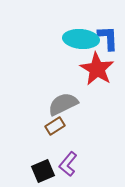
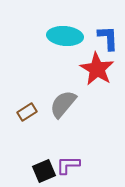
cyan ellipse: moved 16 px left, 3 px up
gray semicircle: rotated 24 degrees counterclockwise
brown rectangle: moved 28 px left, 14 px up
purple L-shape: moved 1 px down; rotated 50 degrees clockwise
black square: moved 1 px right
